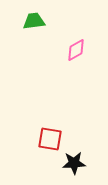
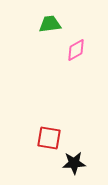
green trapezoid: moved 16 px right, 3 px down
red square: moved 1 px left, 1 px up
